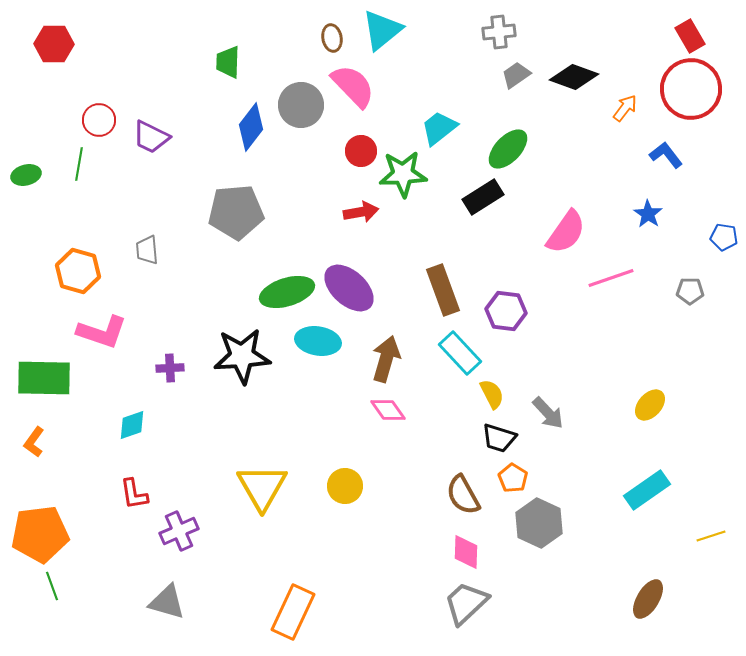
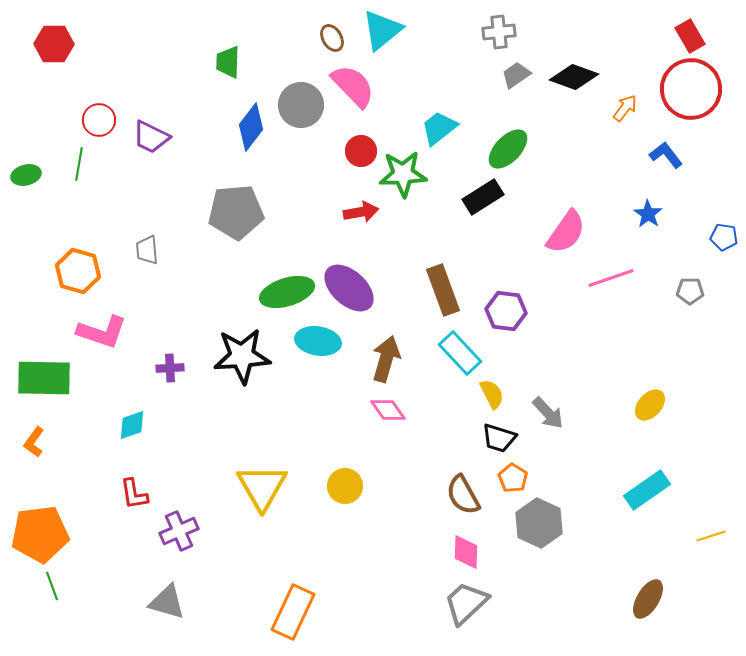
brown ellipse at (332, 38): rotated 20 degrees counterclockwise
